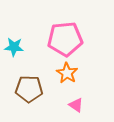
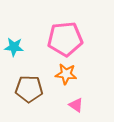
orange star: moved 1 px left, 1 px down; rotated 25 degrees counterclockwise
